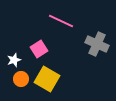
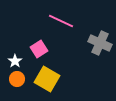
gray cross: moved 3 px right, 1 px up
white star: moved 1 px right, 1 px down; rotated 16 degrees counterclockwise
orange circle: moved 4 px left
